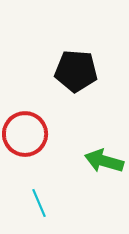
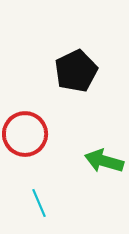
black pentagon: rotated 30 degrees counterclockwise
